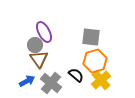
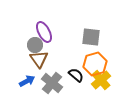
orange hexagon: moved 3 px down
gray cross: moved 1 px right
